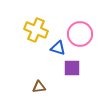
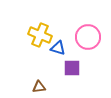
yellow cross: moved 4 px right, 5 px down
pink circle: moved 8 px right, 3 px down
